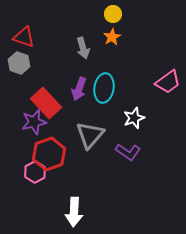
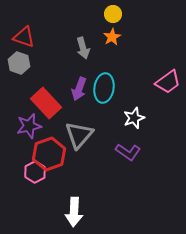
purple star: moved 5 px left, 4 px down
gray triangle: moved 11 px left
